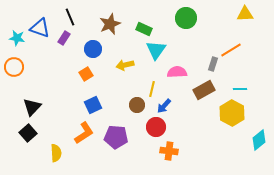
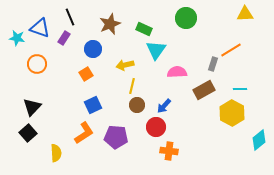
orange circle: moved 23 px right, 3 px up
yellow line: moved 20 px left, 3 px up
